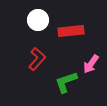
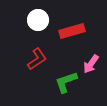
red rectangle: moved 1 px right; rotated 10 degrees counterclockwise
red L-shape: rotated 15 degrees clockwise
